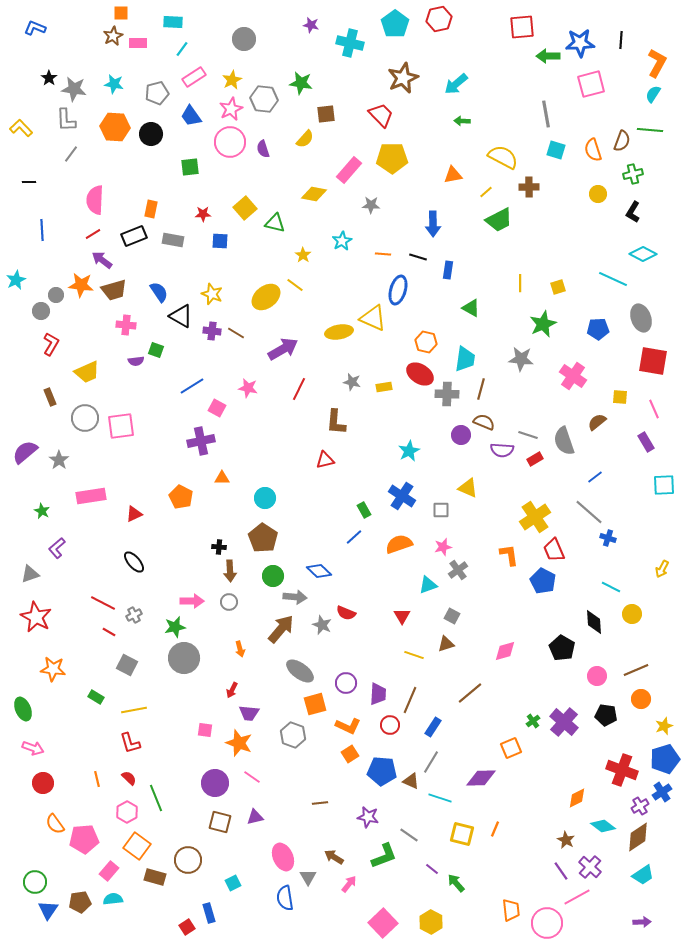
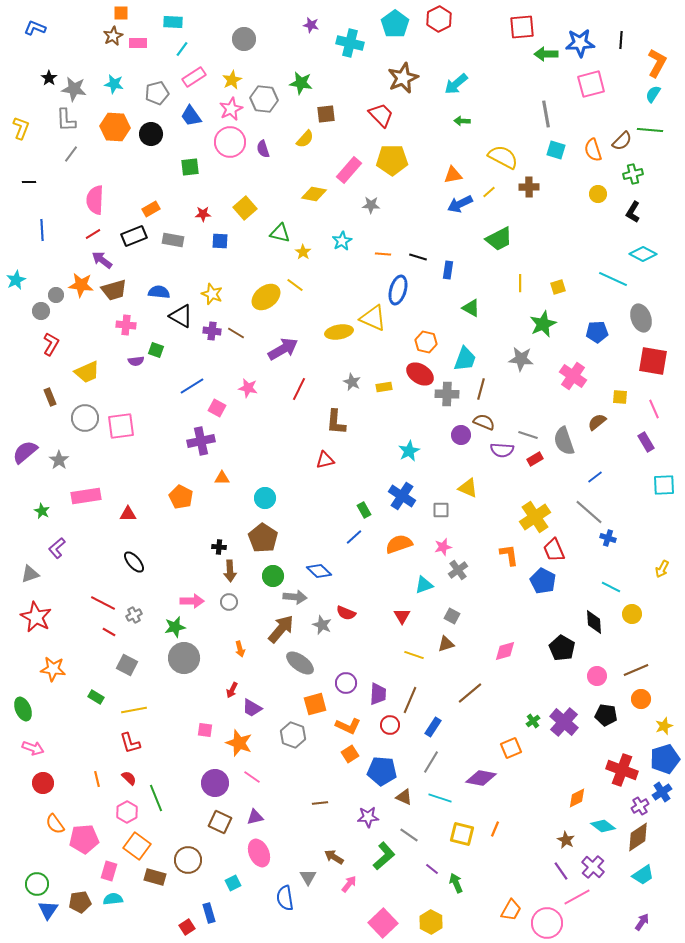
red hexagon at (439, 19): rotated 15 degrees counterclockwise
green arrow at (548, 56): moved 2 px left, 2 px up
yellow L-shape at (21, 128): rotated 65 degrees clockwise
brown semicircle at (622, 141): rotated 25 degrees clockwise
yellow pentagon at (392, 158): moved 2 px down
yellow line at (486, 192): moved 3 px right
orange rectangle at (151, 209): rotated 48 degrees clockwise
green trapezoid at (499, 220): moved 19 px down
green triangle at (275, 223): moved 5 px right, 10 px down
blue arrow at (433, 224): moved 27 px right, 20 px up; rotated 65 degrees clockwise
yellow star at (303, 255): moved 3 px up
blue semicircle at (159, 292): rotated 50 degrees counterclockwise
blue pentagon at (598, 329): moved 1 px left, 3 px down
cyan trapezoid at (465, 359): rotated 12 degrees clockwise
gray star at (352, 382): rotated 12 degrees clockwise
pink rectangle at (91, 496): moved 5 px left
red triangle at (134, 514): moved 6 px left; rotated 24 degrees clockwise
cyan triangle at (428, 585): moved 4 px left
gray ellipse at (300, 671): moved 8 px up
purple trapezoid at (249, 713): moved 3 px right, 5 px up; rotated 25 degrees clockwise
purple diamond at (481, 778): rotated 12 degrees clockwise
brown triangle at (411, 781): moved 7 px left, 16 px down
purple star at (368, 817): rotated 15 degrees counterclockwise
brown square at (220, 822): rotated 10 degrees clockwise
green L-shape at (384, 856): rotated 20 degrees counterclockwise
pink ellipse at (283, 857): moved 24 px left, 4 px up
purple cross at (590, 867): moved 3 px right
pink rectangle at (109, 871): rotated 24 degrees counterclockwise
green circle at (35, 882): moved 2 px right, 2 px down
green arrow at (456, 883): rotated 18 degrees clockwise
orange trapezoid at (511, 910): rotated 35 degrees clockwise
purple arrow at (642, 922): rotated 54 degrees counterclockwise
